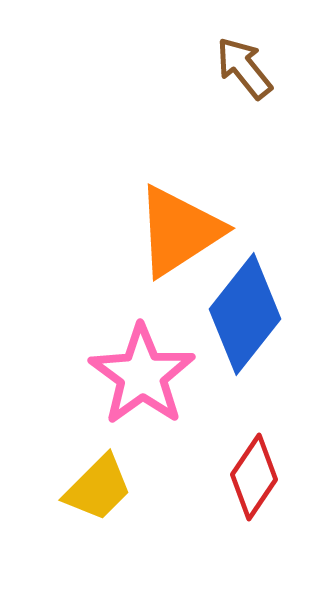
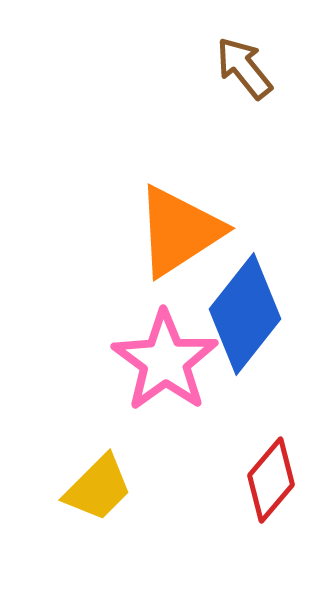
pink star: moved 23 px right, 14 px up
red diamond: moved 17 px right, 3 px down; rotated 6 degrees clockwise
